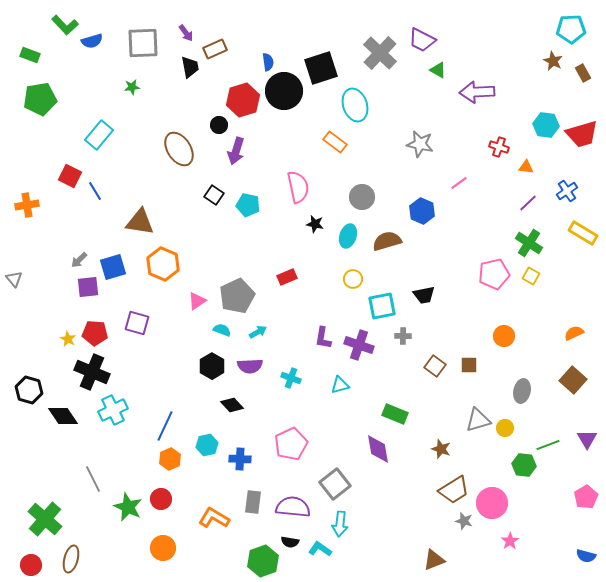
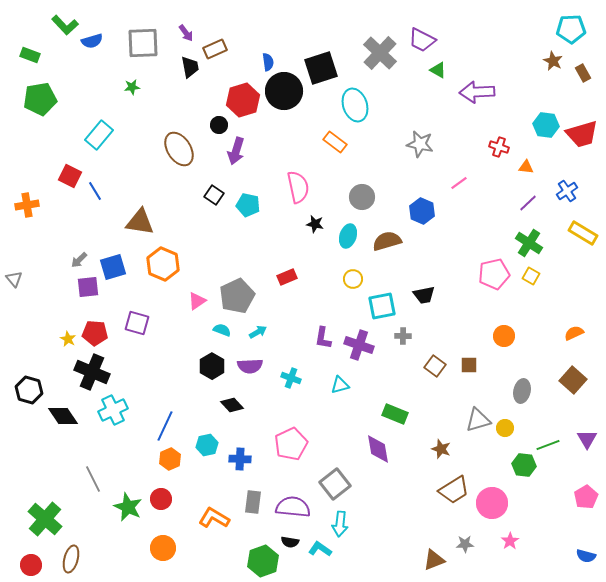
gray star at (464, 521): moved 1 px right, 23 px down; rotated 18 degrees counterclockwise
